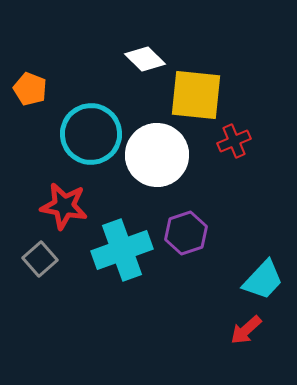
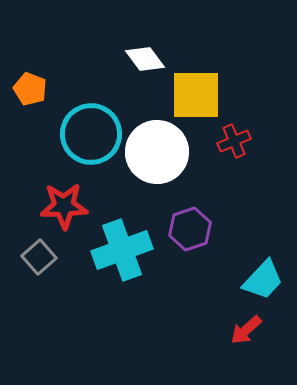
white diamond: rotated 9 degrees clockwise
yellow square: rotated 6 degrees counterclockwise
white circle: moved 3 px up
red star: rotated 12 degrees counterclockwise
purple hexagon: moved 4 px right, 4 px up
gray square: moved 1 px left, 2 px up
